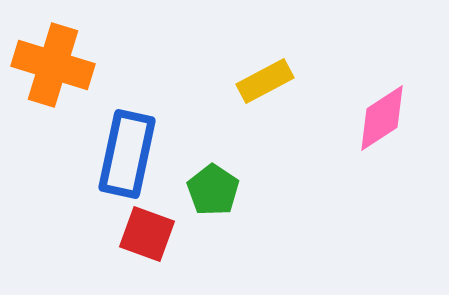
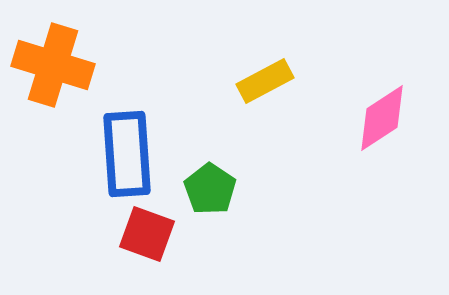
blue rectangle: rotated 16 degrees counterclockwise
green pentagon: moved 3 px left, 1 px up
